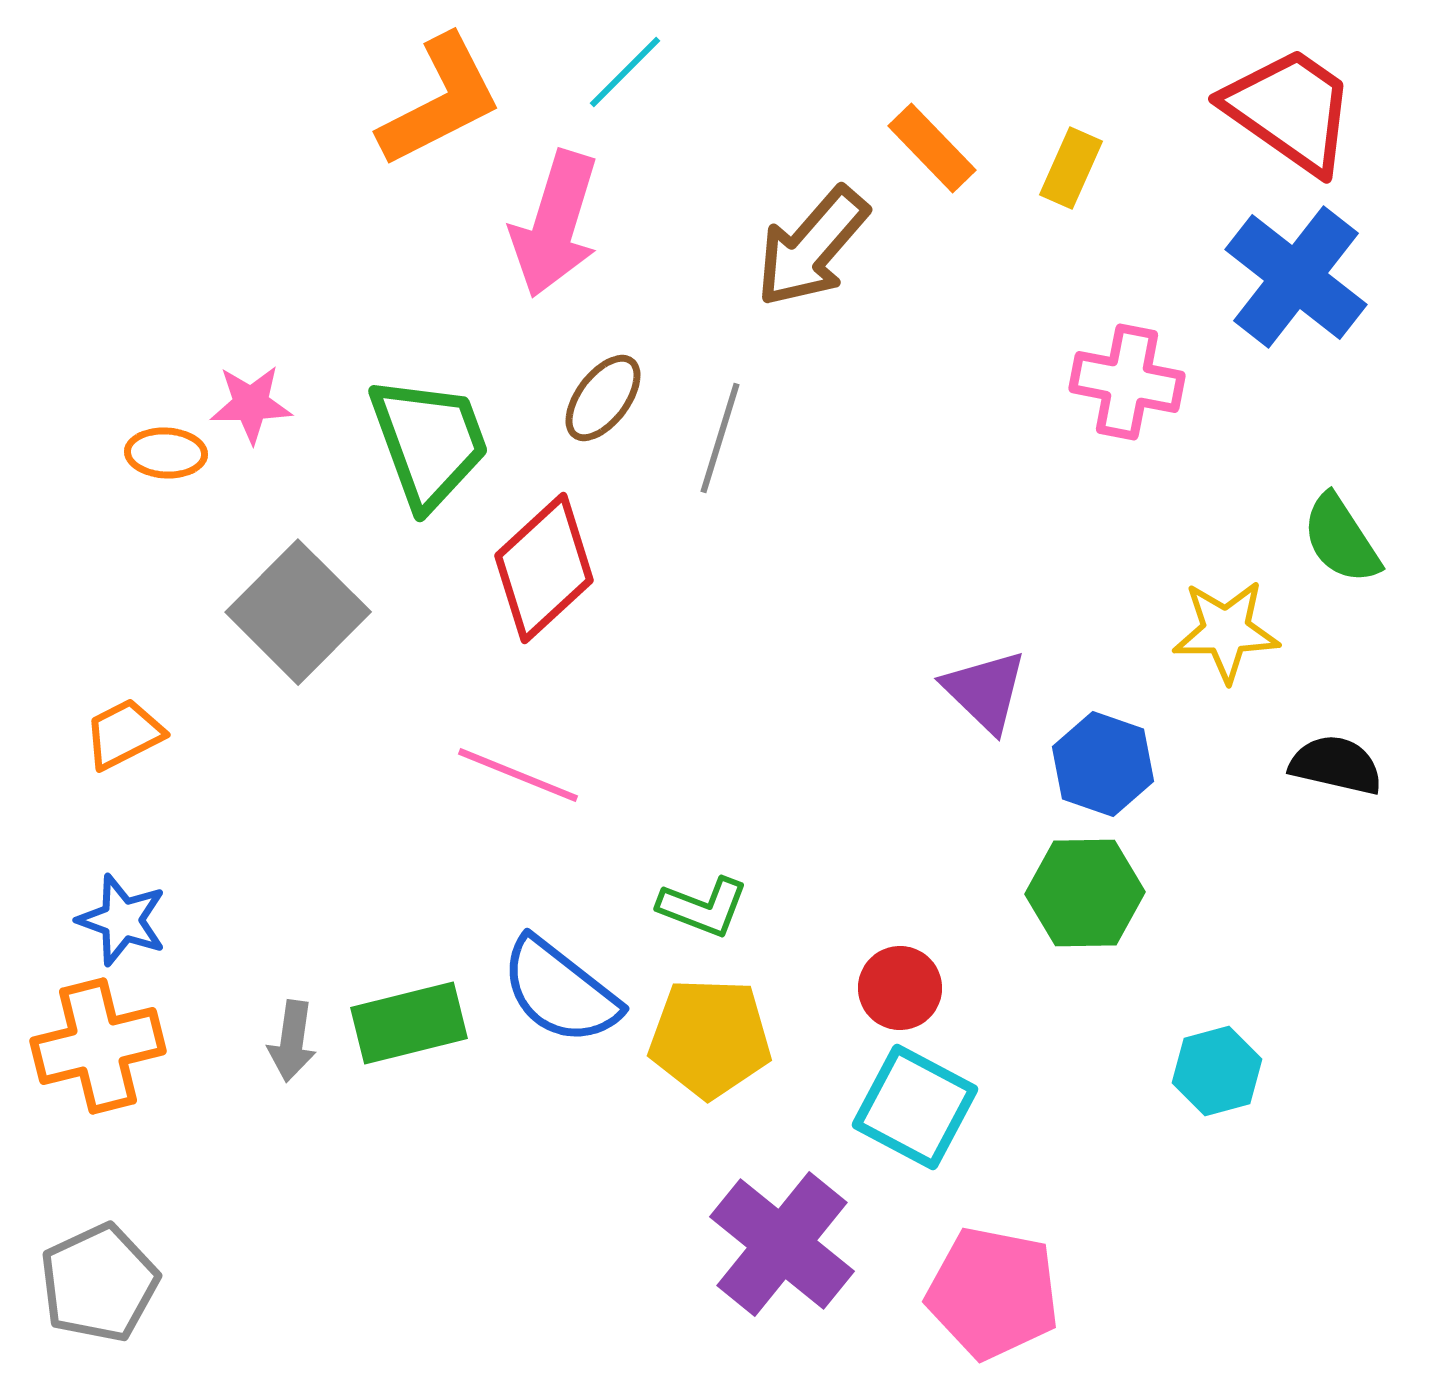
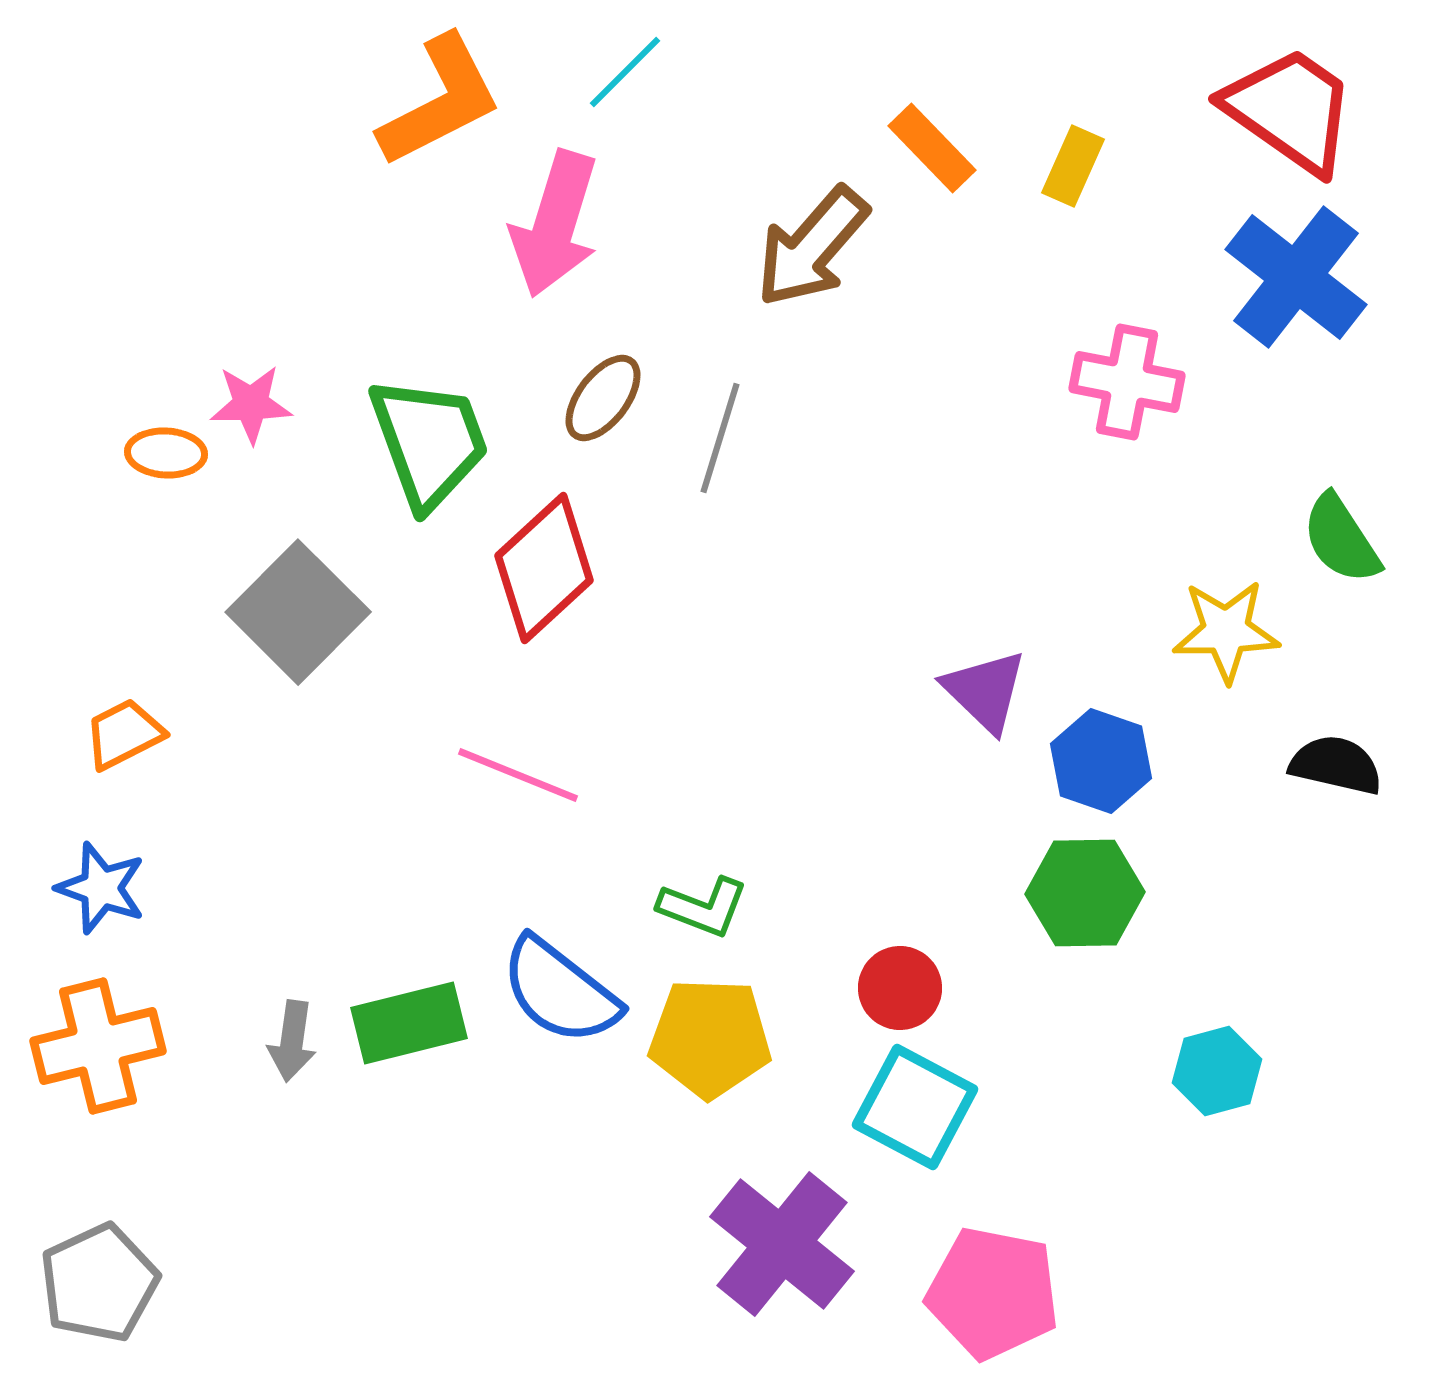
yellow rectangle: moved 2 px right, 2 px up
blue hexagon: moved 2 px left, 3 px up
blue star: moved 21 px left, 32 px up
